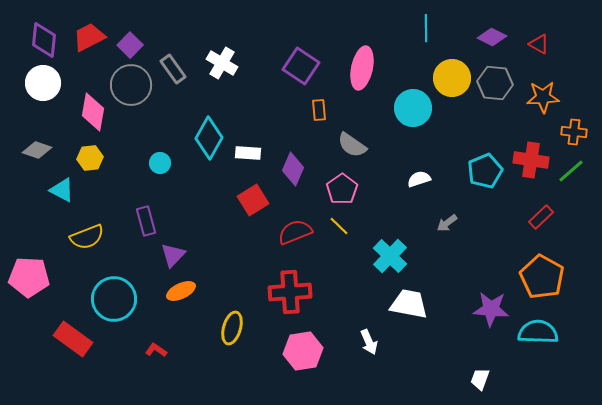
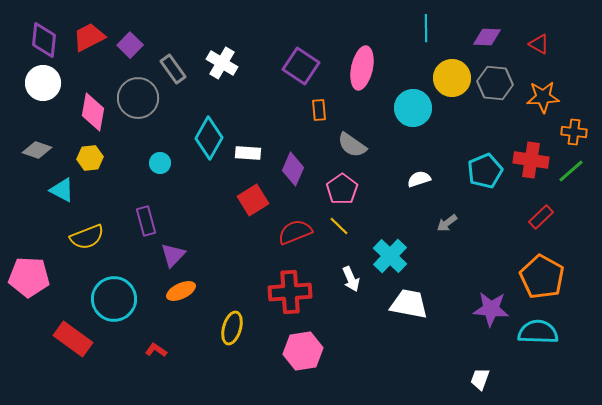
purple diamond at (492, 37): moved 5 px left; rotated 24 degrees counterclockwise
gray circle at (131, 85): moved 7 px right, 13 px down
white arrow at (369, 342): moved 18 px left, 63 px up
